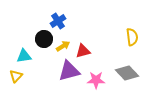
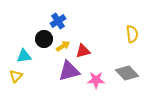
yellow semicircle: moved 3 px up
